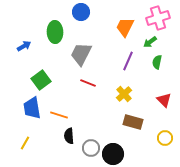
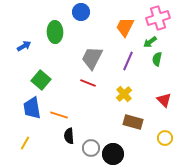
gray trapezoid: moved 11 px right, 4 px down
green semicircle: moved 3 px up
green square: rotated 12 degrees counterclockwise
